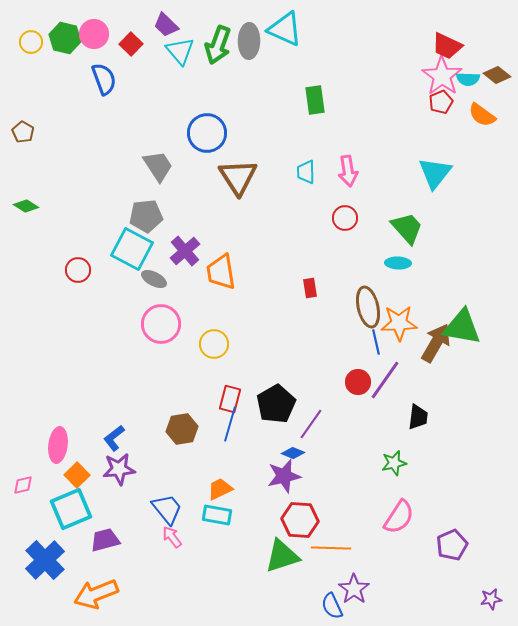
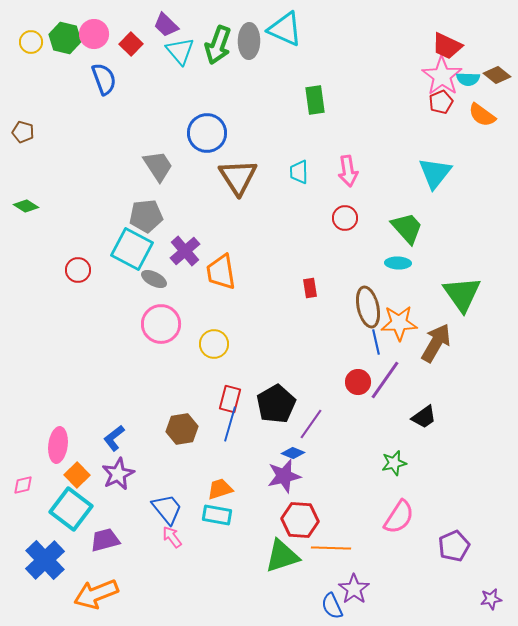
brown pentagon at (23, 132): rotated 15 degrees counterclockwise
cyan trapezoid at (306, 172): moved 7 px left
green triangle at (462, 327): moved 33 px up; rotated 45 degrees clockwise
black trapezoid at (418, 417): moved 6 px right; rotated 48 degrees clockwise
purple star at (119, 469): moved 1 px left, 5 px down; rotated 20 degrees counterclockwise
orange trapezoid at (220, 489): rotated 8 degrees clockwise
cyan square at (71, 509): rotated 30 degrees counterclockwise
purple pentagon at (452, 545): moved 2 px right, 1 px down
